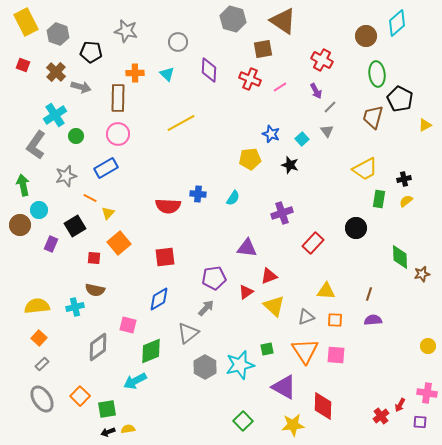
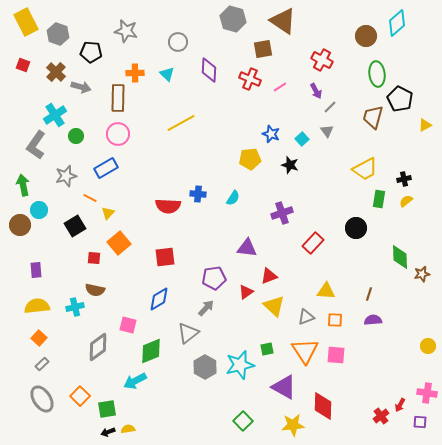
purple rectangle at (51, 244): moved 15 px left, 26 px down; rotated 28 degrees counterclockwise
